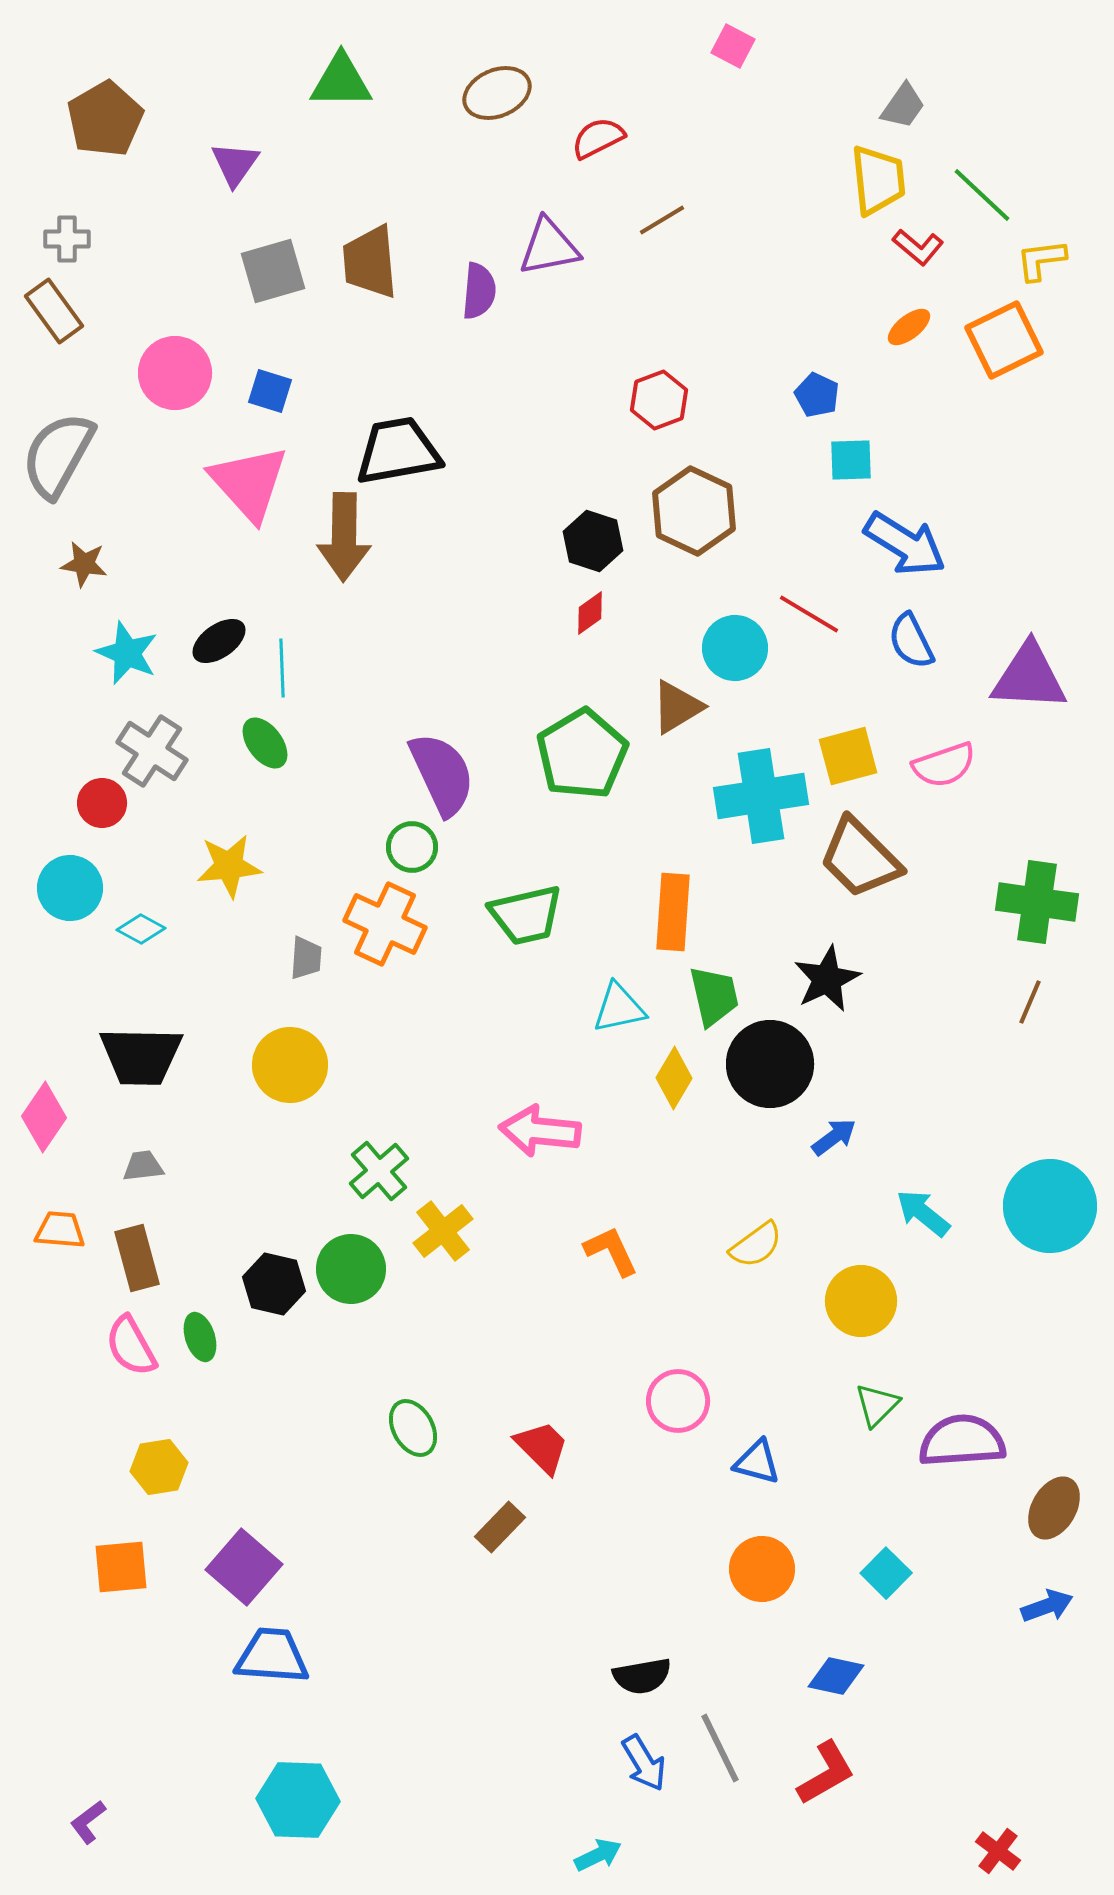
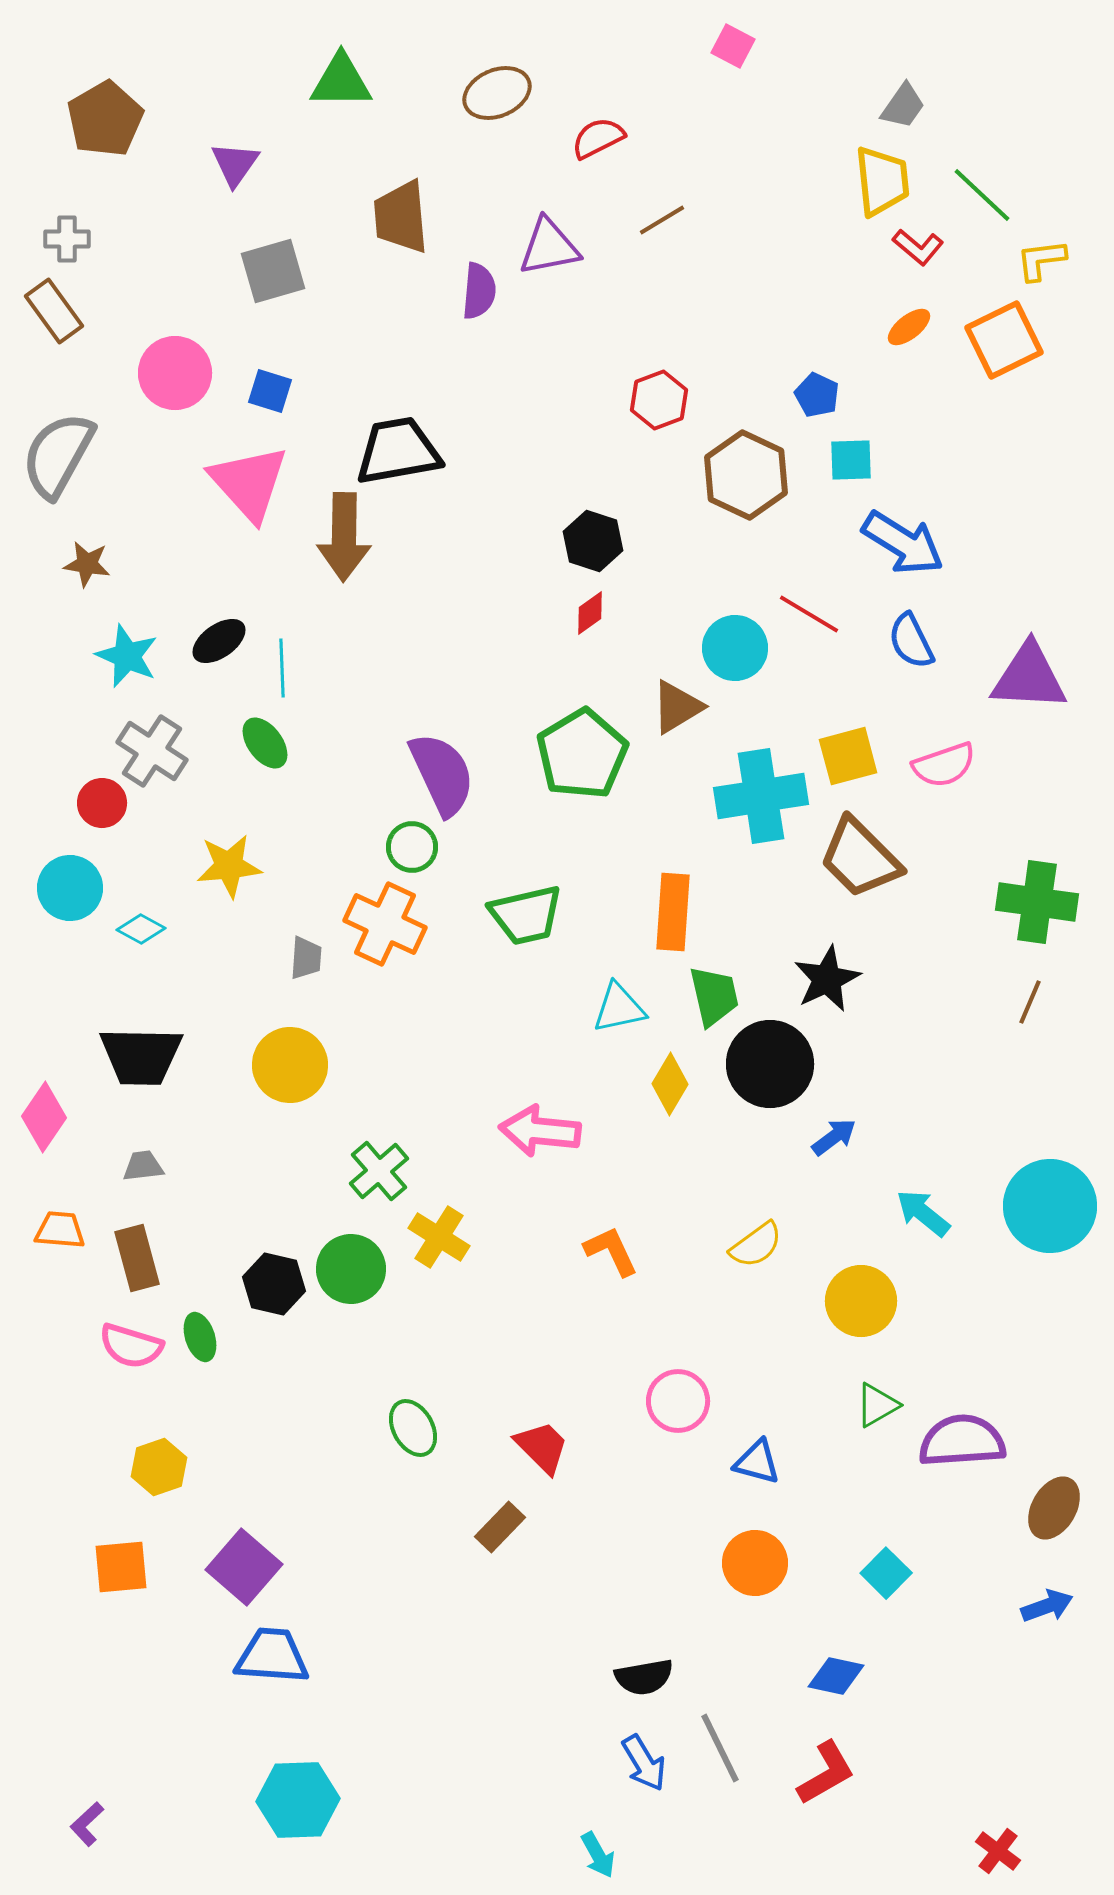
yellow trapezoid at (878, 180): moved 4 px right, 1 px down
brown trapezoid at (370, 262): moved 31 px right, 45 px up
brown hexagon at (694, 511): moved 52 px right, 36 px up
blue arrow at (905, 544): moved 2 px left, 1 px up
brown star at (84, 564): moved 3 px right
cyan star at (127, 653): moved 3 px down
yellow diamond at (674, 1078): moved 4 px left, 6 px down
yellow cross at (443, 1231): moved 4 px left, 6 px down; rotated 20 degrees counterclockwise
pink semicircle at (131, 1346): rotated 44 degrees counterclockwise
green triangle at (877, 1405): rotated 15 degrees clockwise
yellow hexagon at (159, 1467): rotated 10 degrees counterclockwise
orange circle at (762, 1569): moved 7 px left, 6 px up
black semicircle at (642, 1676): moved 2 px right, 1 px down
cyan hexagon at (298, 1800): rotated 4 degrees counterclockwise
purple L-shape at (88, 1822): moved 1 px left, 2 px down; rotated 6 degrees counterclockwise
cyan arrow at (598, 1855): rotated 87 degrees clockwise
